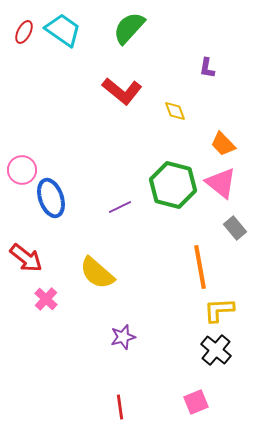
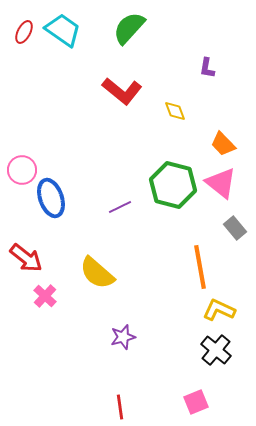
pink cross: moved 1 px left, 3 px up
yellow L-shape: rotated 28 degrees clockwise
